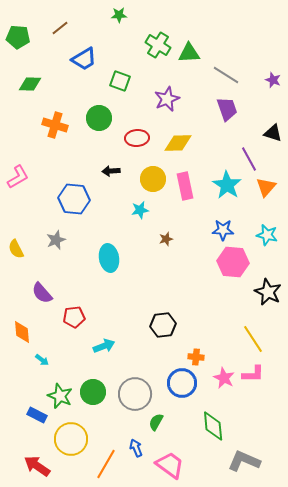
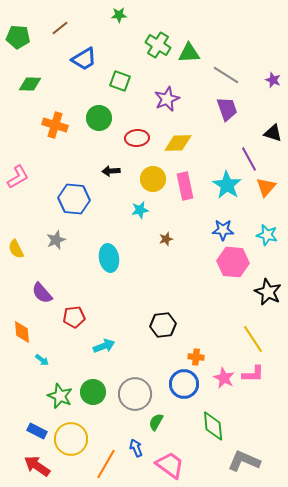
blue circle at (182, 383): moved 2 px right, 1 px down
blue rectangle at (37, 415): moved 16 px down
